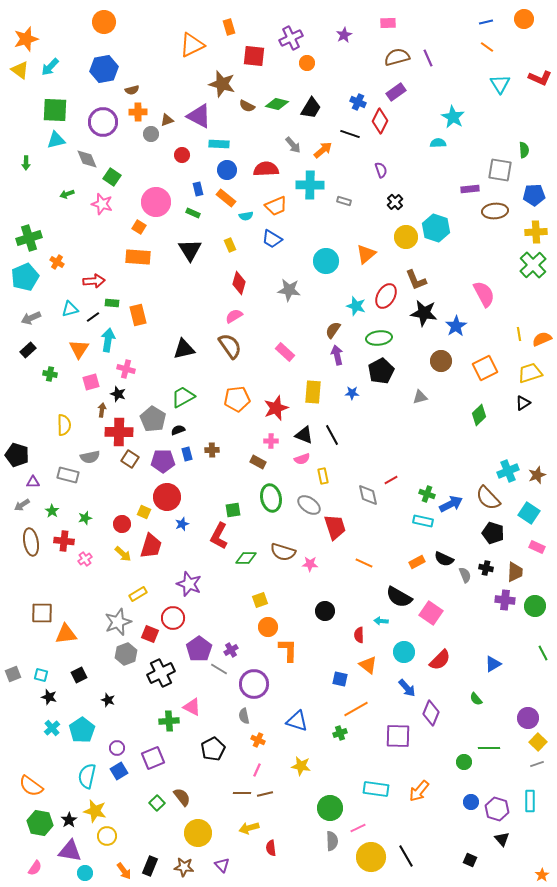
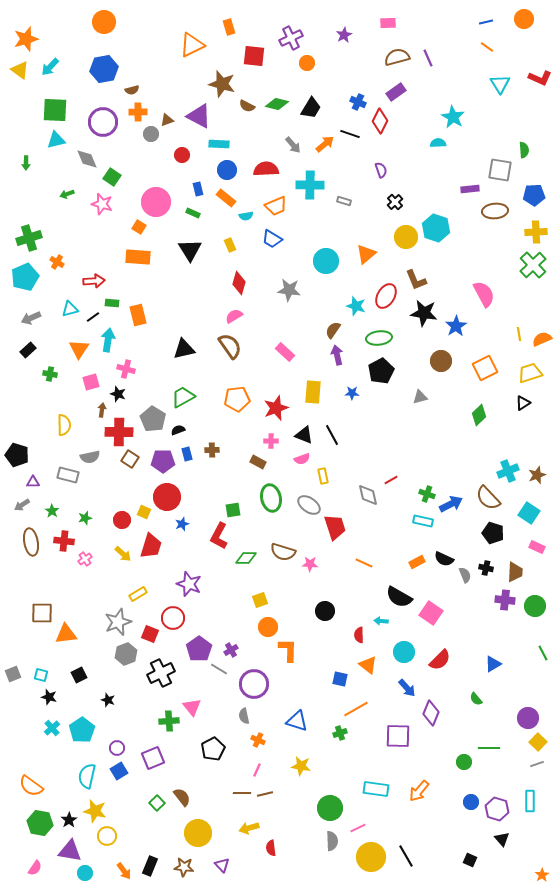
orange arrow at (323, 150): moved 2 px right, 6 px up
red circle at (122, 524): moved 4 px up
pink triangle at (192, 707): rotated 24 degrees clockwise
